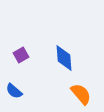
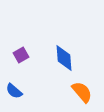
orange semicircle: moved 1 px right, 2 px up
